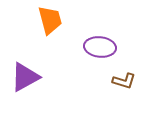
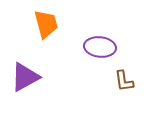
orange trapezoid: moved 4 px left, 4 px down
brown L-shape: rotated 65 degrees clockwise
